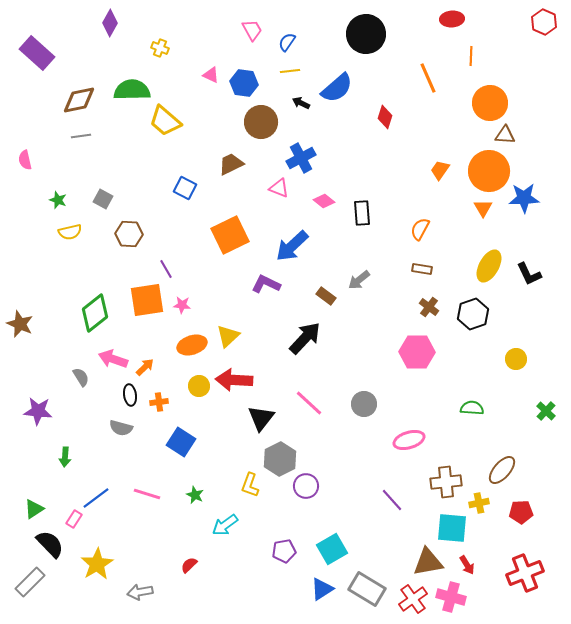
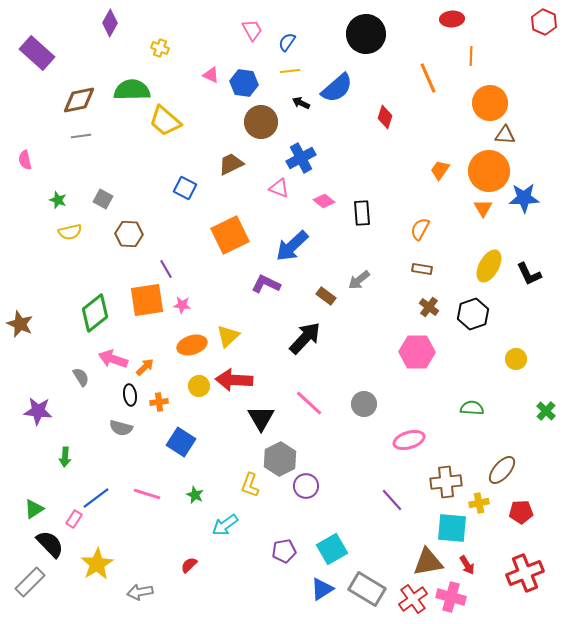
black triangle at (261, 418): rotated 8 degrees counterclockwise
